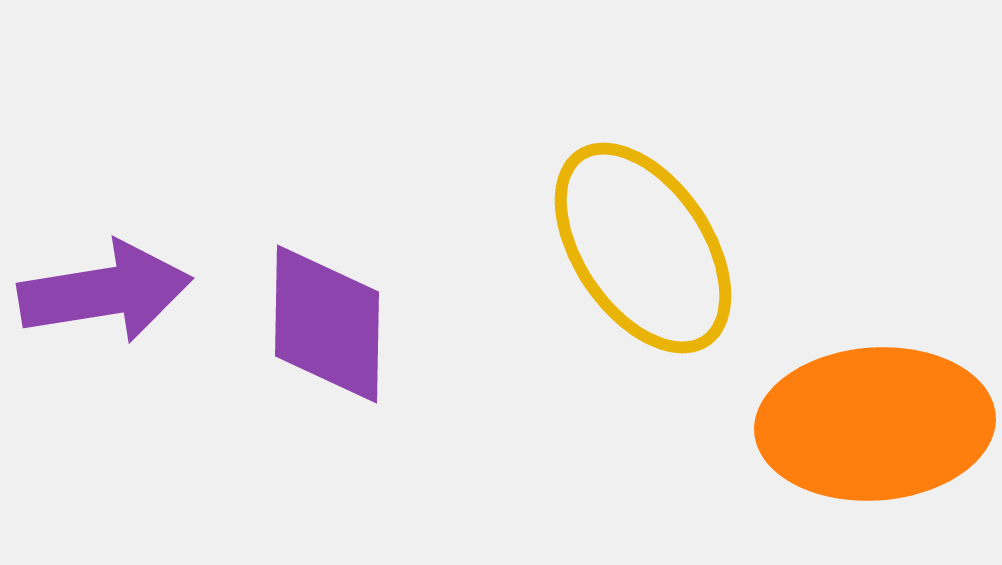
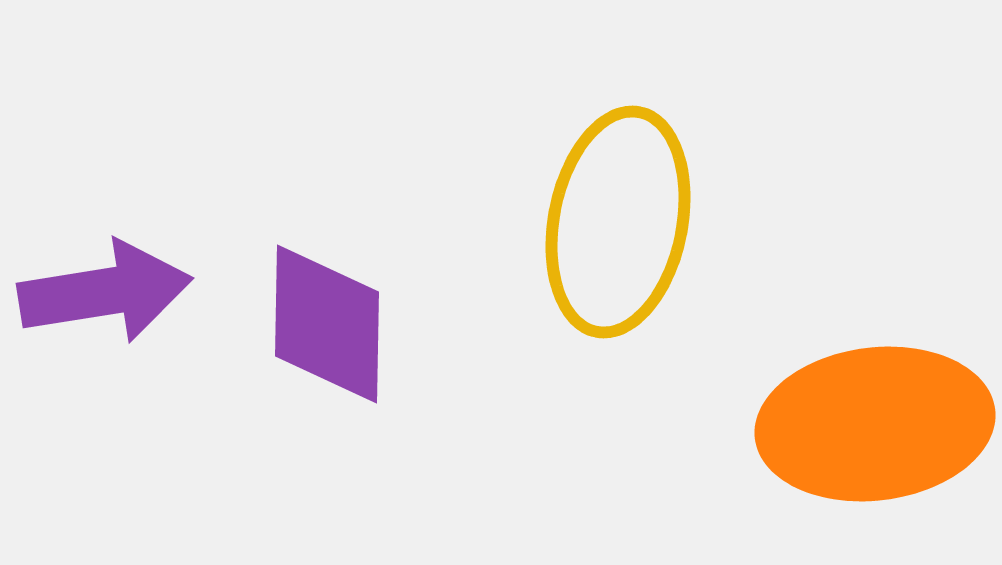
yellow ellipse: moved 25 px left, 26 px up; rotated 45 degrees clockwise
orange ellipse: rotated 3 degrees counterclockwise
